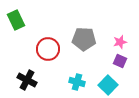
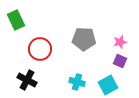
red circle: moved 8 px left
cyan square: rotated 18 degrees clockwise
